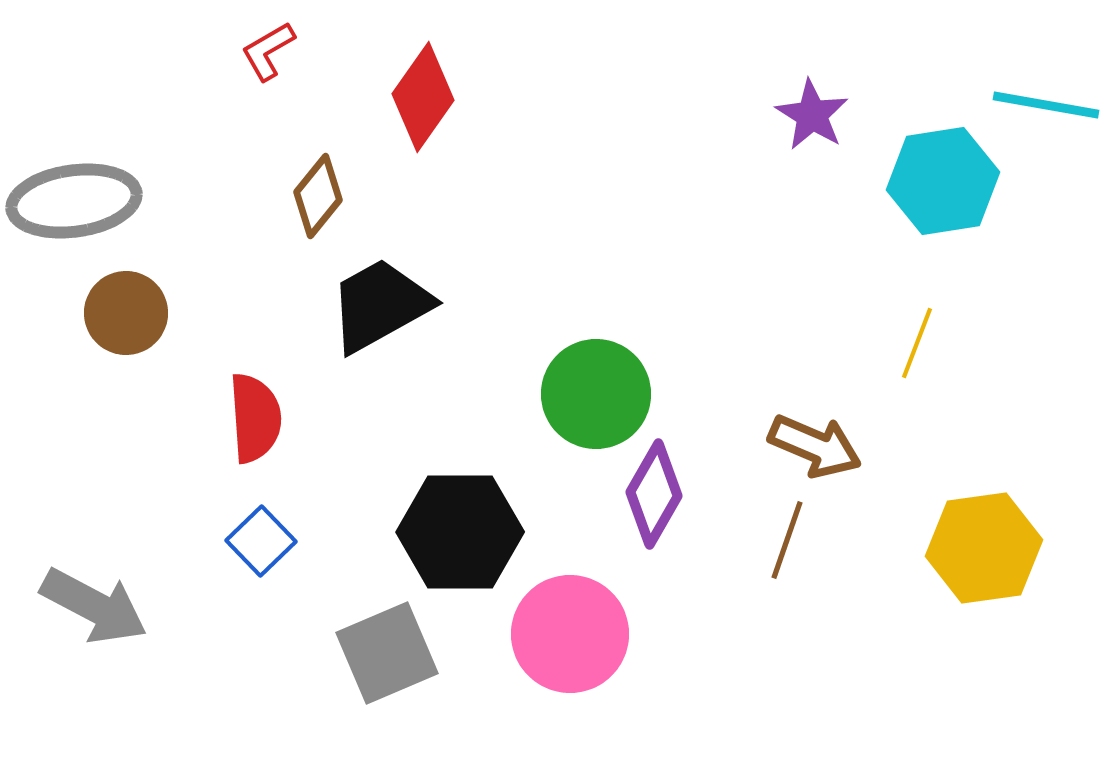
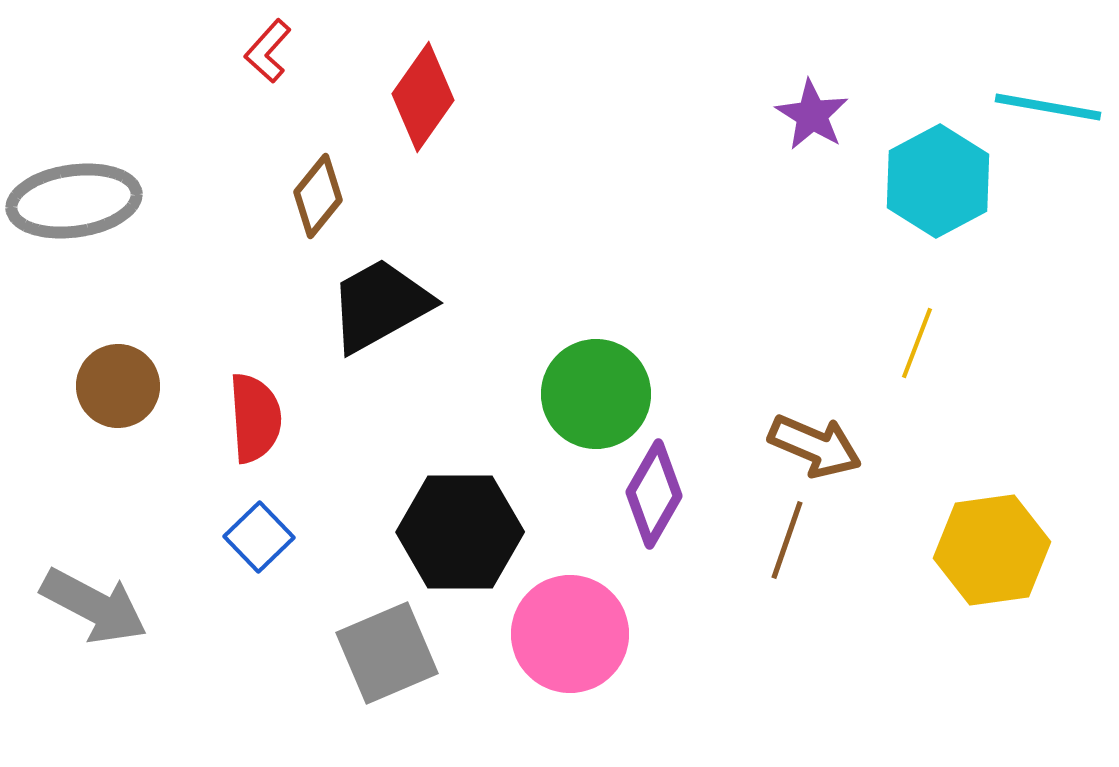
red L-shape: rotated 18 degrees counterclockwise
cyan line: moved 2 px right, 2 px down
cyan hexagon: moved 5 px left; rotated 19 degrees counterclockwise
brown circle: moved 8 px left, 73 px down
blue square: moved 2 px left, 4 px up
yellow hexagon: moved 8 px right, 2 px down
